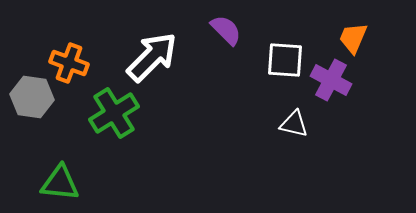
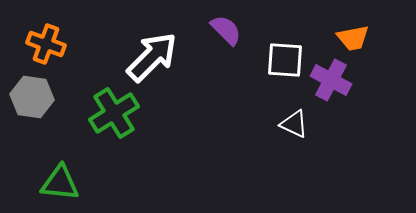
orange trapezoid: rotated 124 degrees counterclockwise
orange cross: moved 23 px left, 19 px up
white triangle: rotated 12 degrees clockwise
